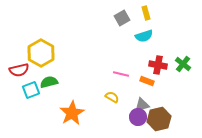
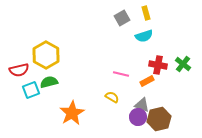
yellow hexagon: moved 5 px right, 2 px down
orange rectangle: rotated 48 degrees counterclockwise
gray triangle: rotated 35 degrees clockwise
